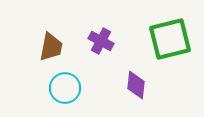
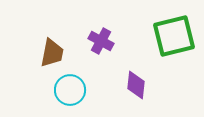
green square: moved 4 px right, 3 px up
brown trapezoid: moved 1 px right, 6 px down
cyan circle: moved 5 px right, 2 px down
